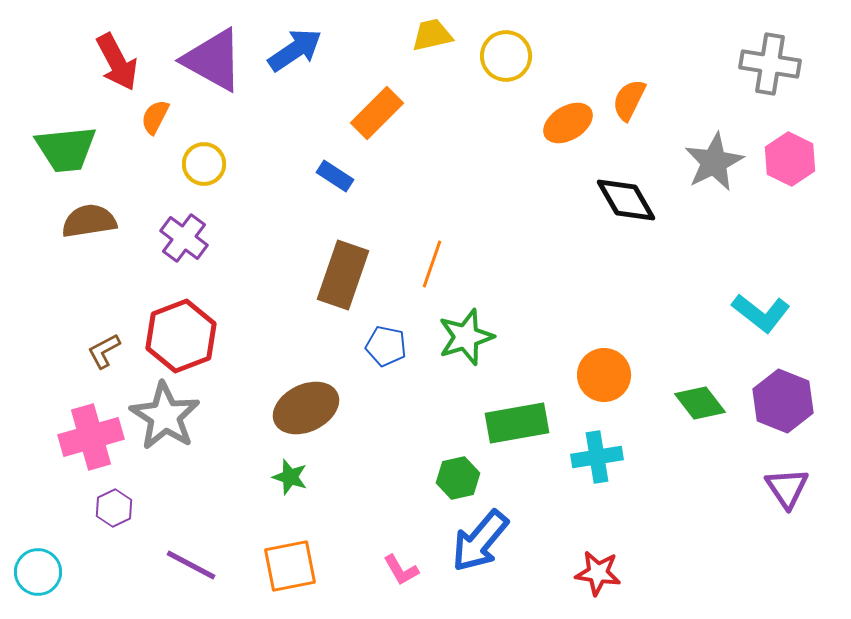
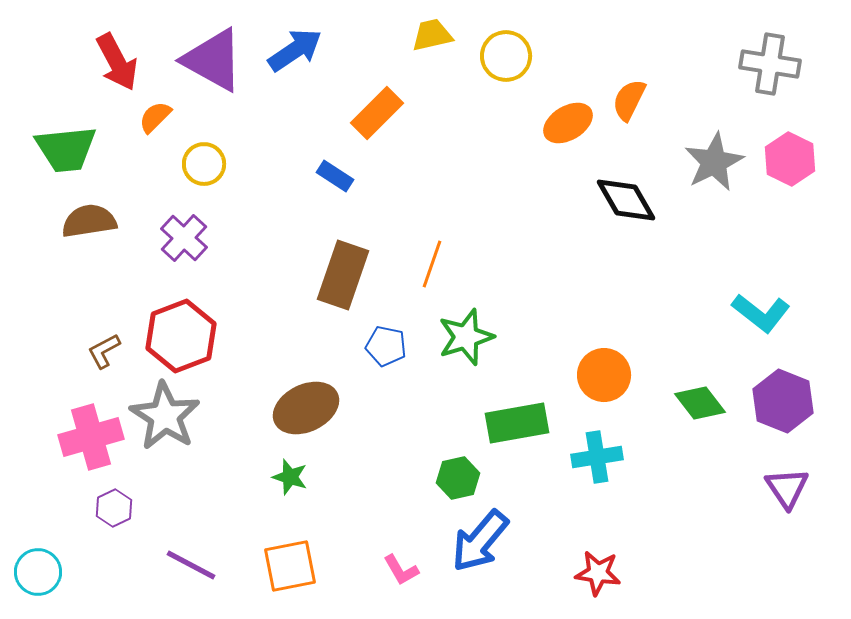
orange semicircle at (155, 117): rotated 18 degrees clockwise
purple cross at (184, 238): rotated 6 degrees clockwise
